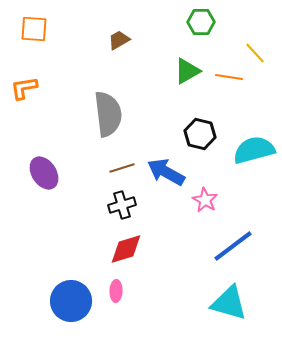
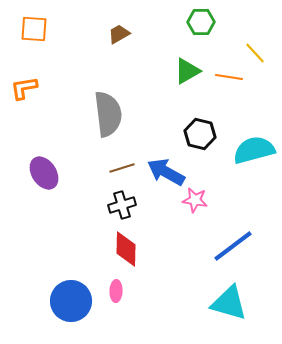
brown trapezoid: moved 6 px up
pink star: moved 10 px left; rotated 20 degrees counterclockwise
red diamond: rotated 72 degrees counterclockwise
